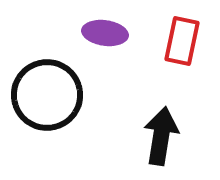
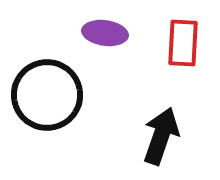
red rectangle: moved 1 px right, 2 px down; rotated 9 degrees counterclockwise
black arrow: rotated 10 degrees clockwise
